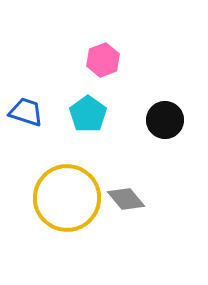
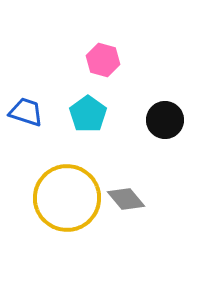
pink hexagon: rotated 24 degrees counterclockwise
